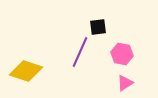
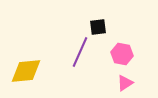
yellow diamond: rotated 24 degrees counterclockwise
